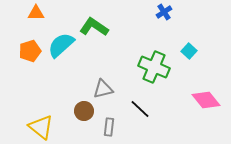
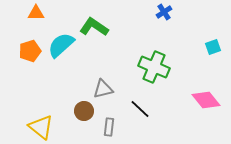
cyan square: moved 24 px right, 4 px up; rotated 28 degrees clockwise
